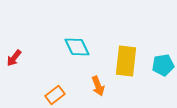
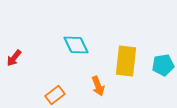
cyan diamond: moved 1 px left, 2 px up
